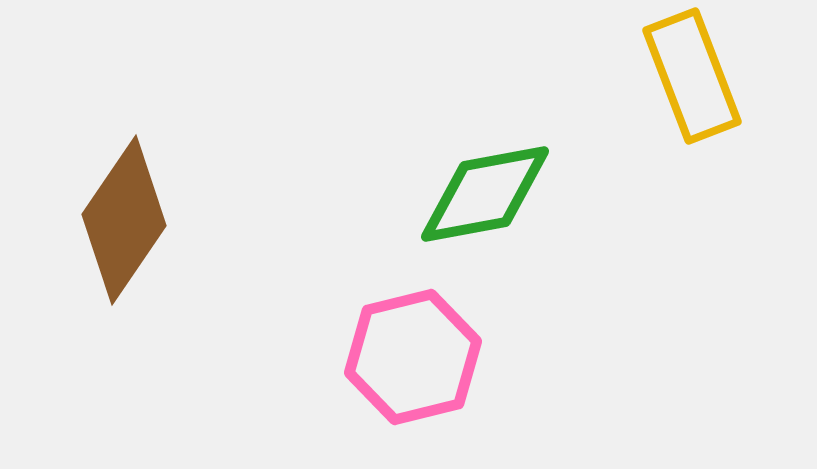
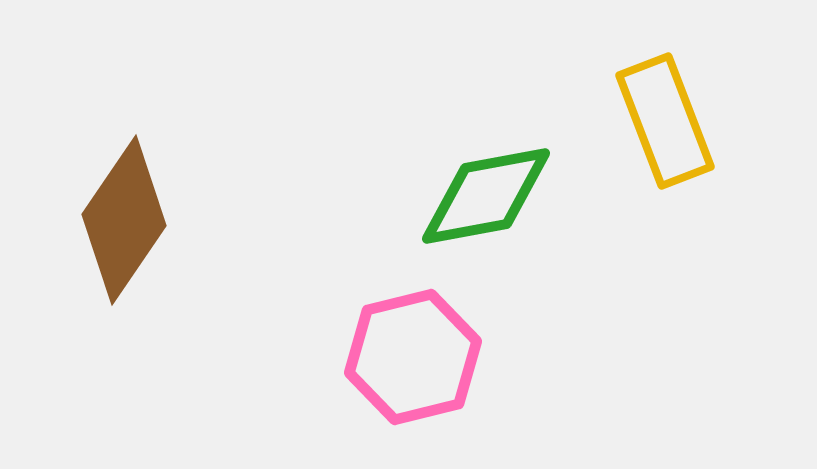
yellow rectangle: moved 27 px left, 45 px down
green diamond: moved 1 px right, 2 px down
